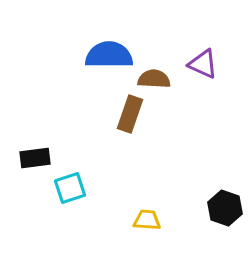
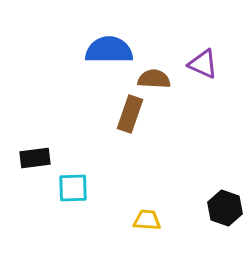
blue semicircle: moved 5 px up
cyan square: moved 3 px right; rotated 16 degrees clockwise
